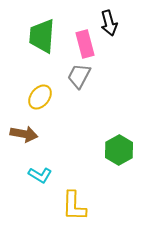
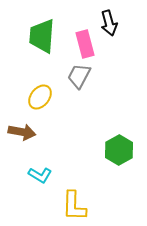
brown arrow: moved 2 px left, 2 px up
